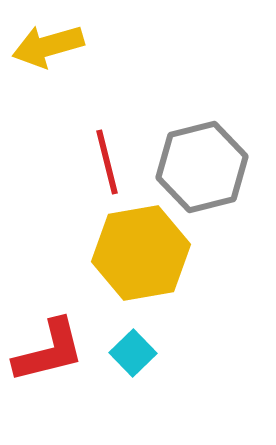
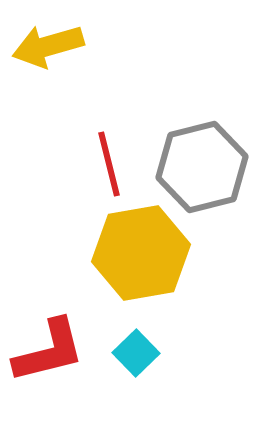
red line: moved 2 px right, 2 px down
cyan square: moved 3 px right
